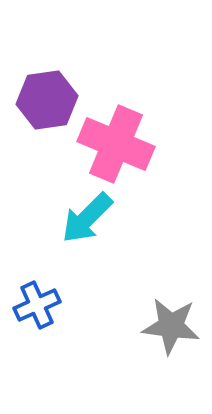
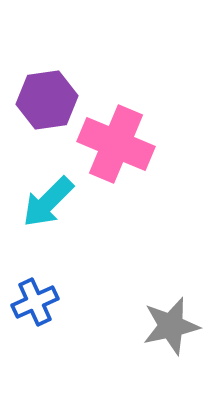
cyan arrow: moved 39 px left, 16 px up
blue cross: moved 2 px left, 3 px up
gray star: rotated 20 degrees counterclockwise
